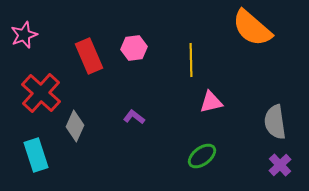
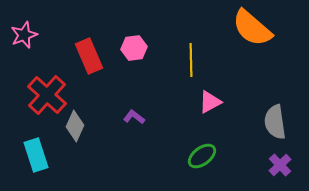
red cross: moved 6 px right, 2 px down
pink triangle: moved 1 px left; rotated 15 degrees counterclockwise
